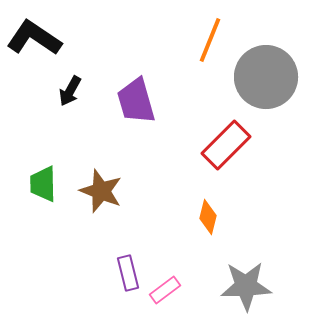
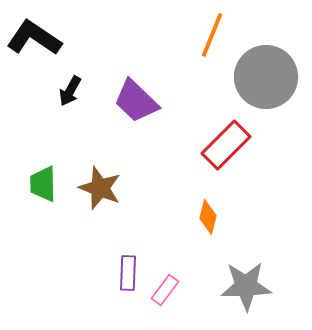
orange line: moved 2 px right, 5 px up
purple trapezoid: rotated 30 degrees counterclockwise
brown star: moved 1 px left, 3 px up
purple rectangle: rotated 16 degrees clockwise
pink rectangle: rotated 16 degrees counterclockwise
